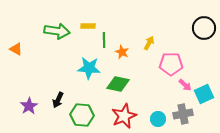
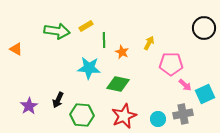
yellow rectangle: moved 2 px left; rotated 32 degrees counterclockwise
cyan square: moved 1 px right
